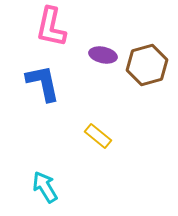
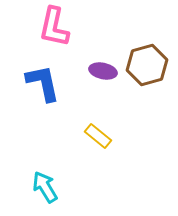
pink L-shape: moved 3 px right
purple ellipse: moved 16 px down
